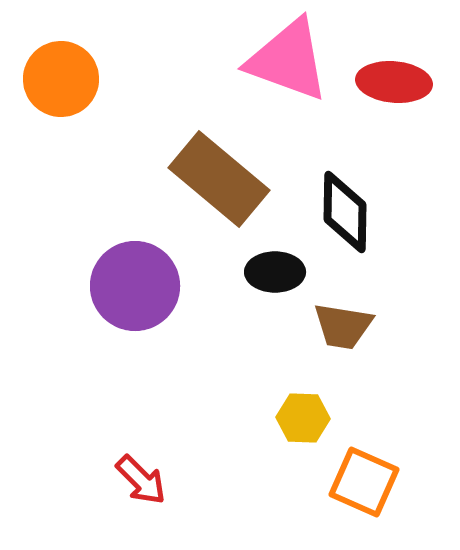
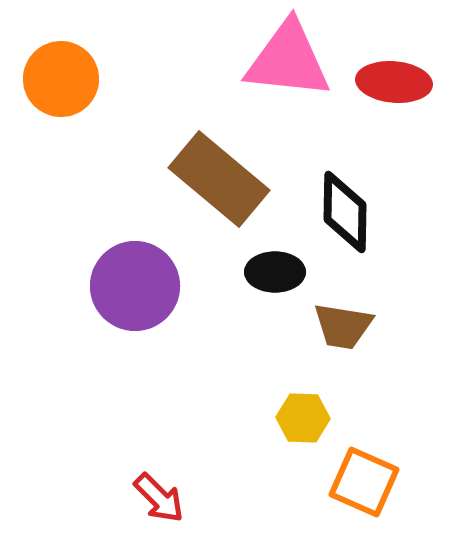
pink triangle: rotated 14 degrees counterclockwise
red arrow: moved 18 px right, 18 px down
